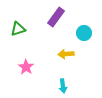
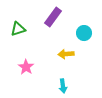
purple rectangle: moved 3 px left
